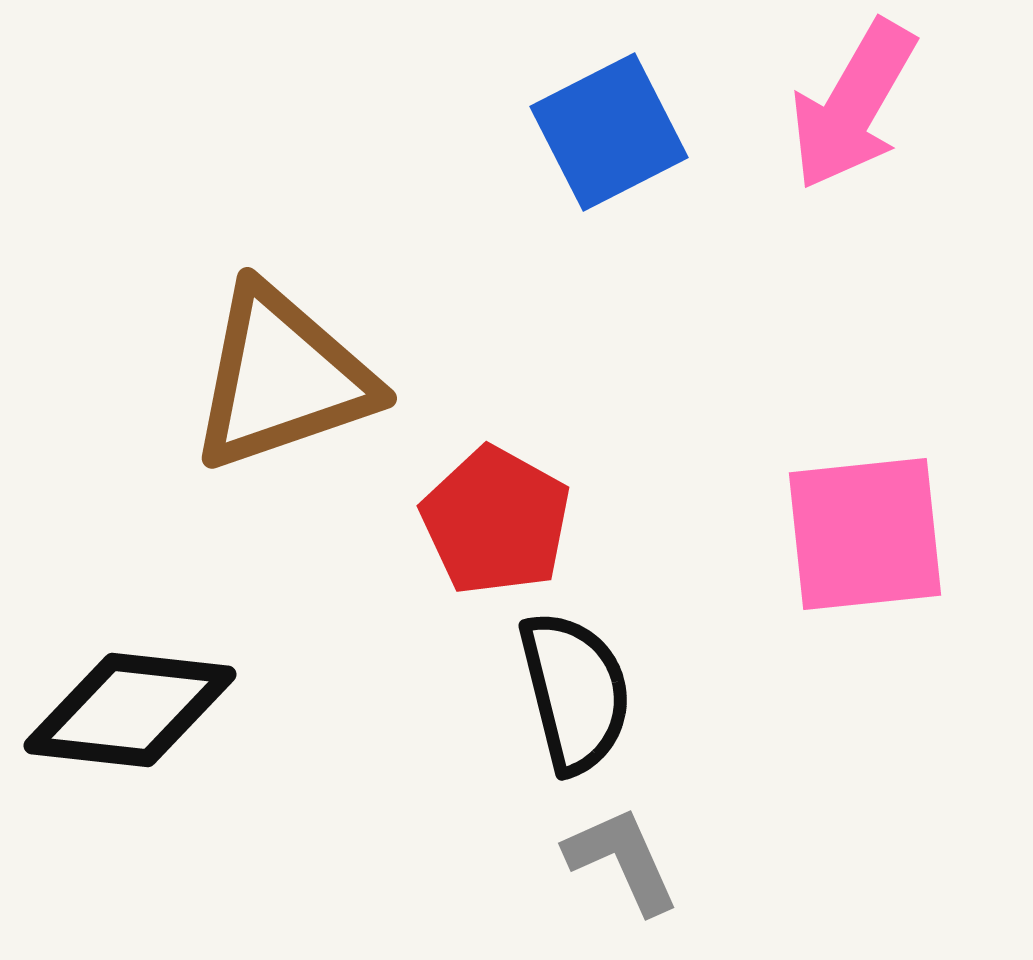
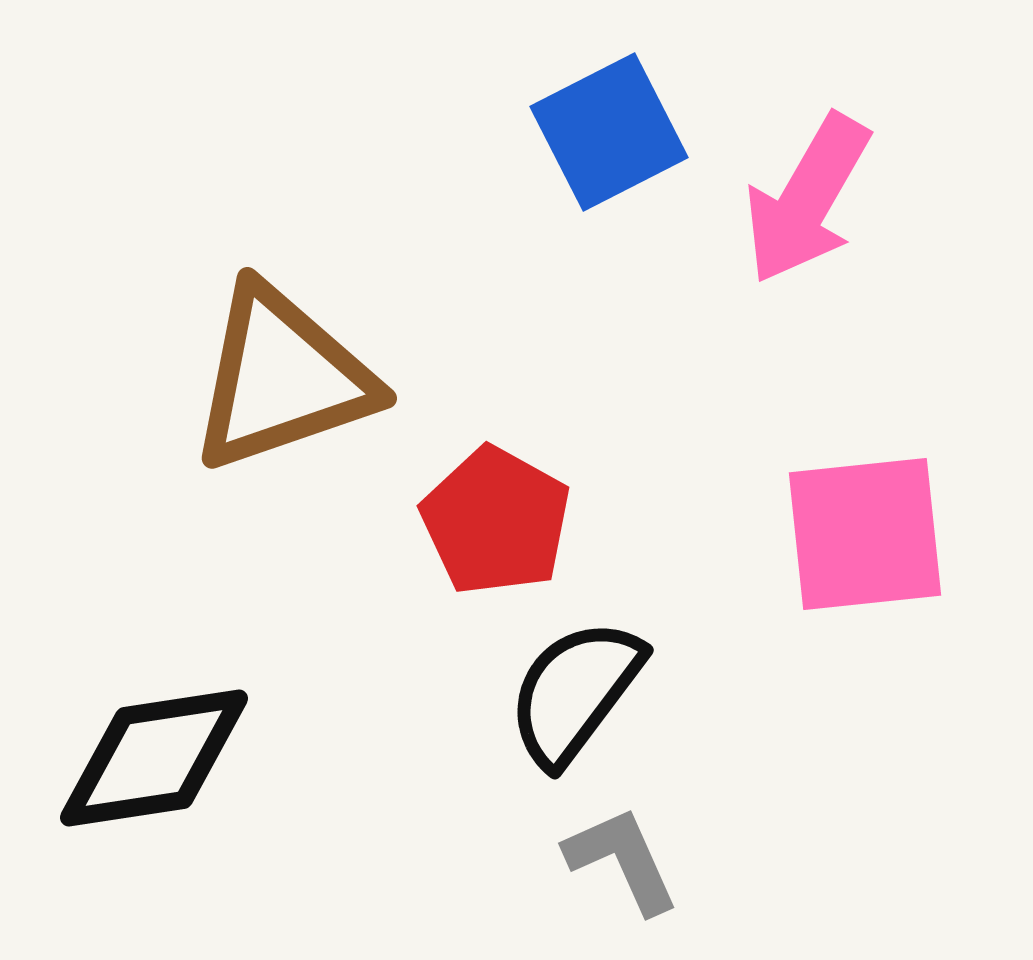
pink arrow: moved 46 px left, 94 px down
black semicircle: rotated 129 degrees counterclockwise
black diamond: moved 24 px right, 48 px down; rotated 15 degrees counterclockwise
